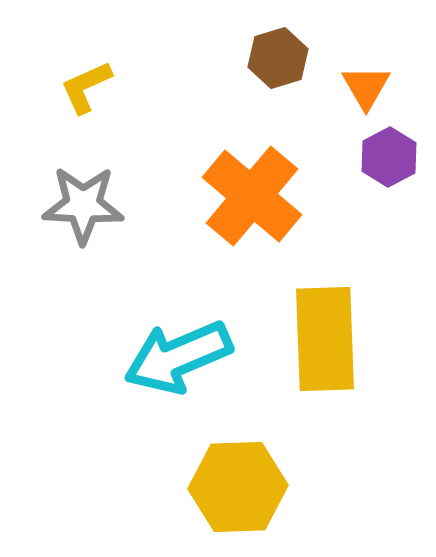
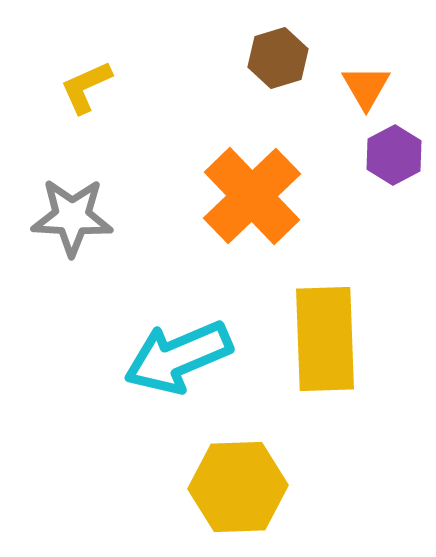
purple hexagon: moved 5 px right, 2 px up
orange cross: rotated 6 degrees clockwise
gray star: moved 11 px left, 12 px down
